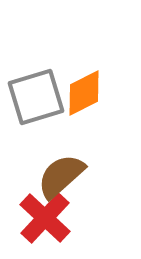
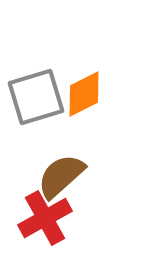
orange diamond: moved 1 px down
red cross: rotated 18 degrees clockwise
